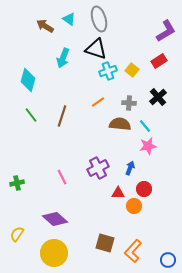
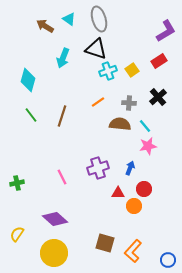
yellow square: rotated 16 degrees clockwise
purple cross: rotated 10 degrees clockwise
